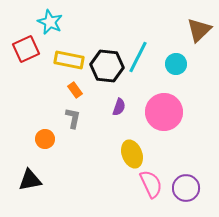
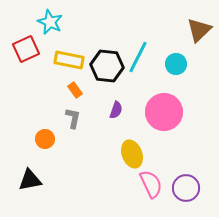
purple semicircle: moved 3 px left, 3 px down
